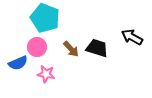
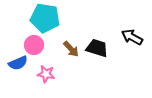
cyan pentagon: rotated 12 degrees counterclockwise
pink circle: moved 3 px left, 2 px up
